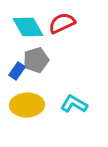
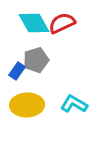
cyan diamond: moved 6 px right, 4 px up
